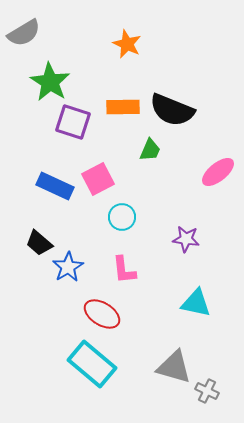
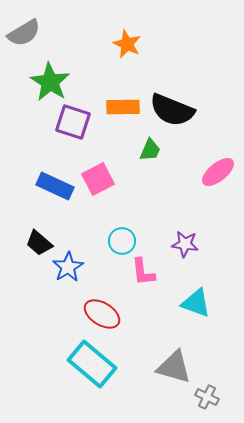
cyan circle: moved 24 px down
purple star: moved 1 px left, 5 px down
pink L-shape: moved 19 px right, 2 px down
cyan triangle: rotated 8 degrees clockwise
gray cross: moved 6 px down
